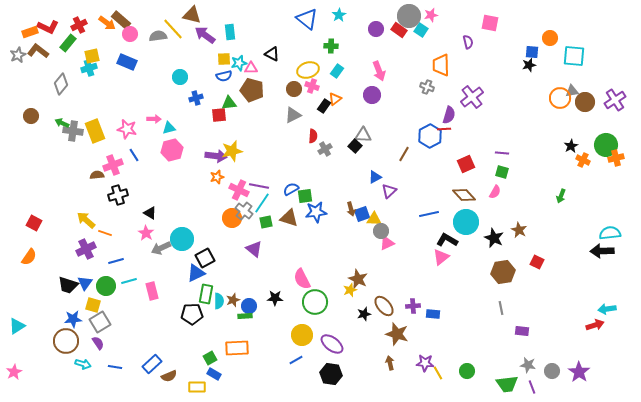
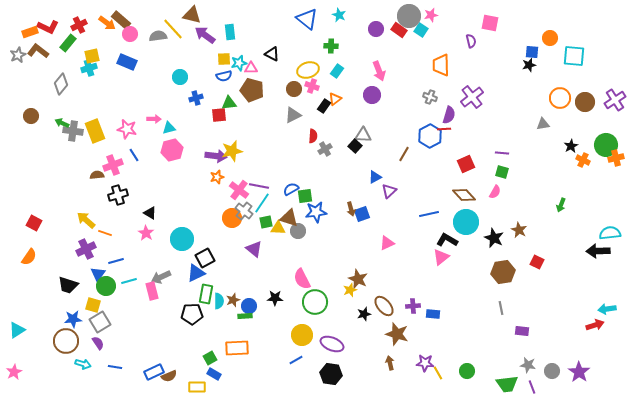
cyan star at (339, 15): rotated 16 degrees counterclockwise
purple semicircle at (468, 42): moved 3 px right, 1 px up
gray cross at (427, 87): moved 3 px right, 10 px down
gray triangle at (572, 91): moved 29 px left, 33 px down
pink cross at (239, 190): rotated 12 degrees clockwise
green arrow at (561, 196): moved 9 px down
yellow triangle at (374, 219): moved 96 px left, 9 px down
gray circle at (381, 231): moved 83 px left
gray arrow at (161, 248): moved 29 px down
black arrow at (602, 251): moved 4 px left
blue triangle at (85, 283): moved 13 px right, 9 px up
cyan triangle at (17, 326): moved 4 px down
purple ellipse at (332, 344): rotated 15 degrees counterclockwise
blue rectangle at (152, 364): moved 2 px right, 8 px down; rotated 18 degrees clockwise
